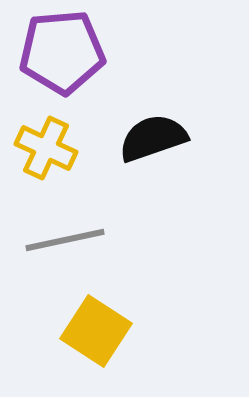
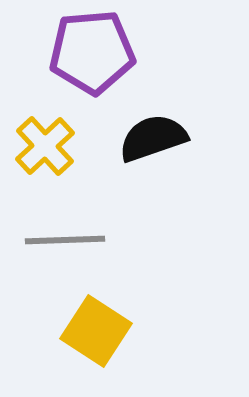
purple pentagon: moved 30 px right
yellow cross: moved 1 px left, 2 px up; rotated 22 degrees clockwise
gray line: rotated 10 degrees clockwise
